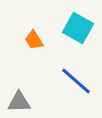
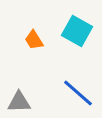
cyan square: moved 1 px left, 3 px down
blue line: moved 2 px right, 12 px down
